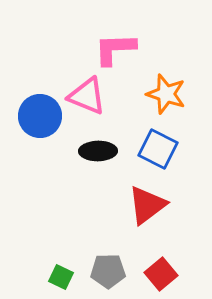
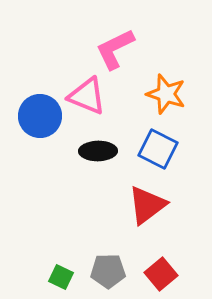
pink L-shape: rotated 24 degrees counterclockwise
